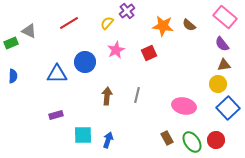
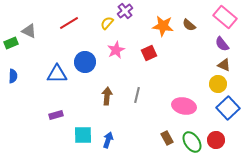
purple cross: moved 2 px left
brown triangle: rotated 32 degrees clockwise
